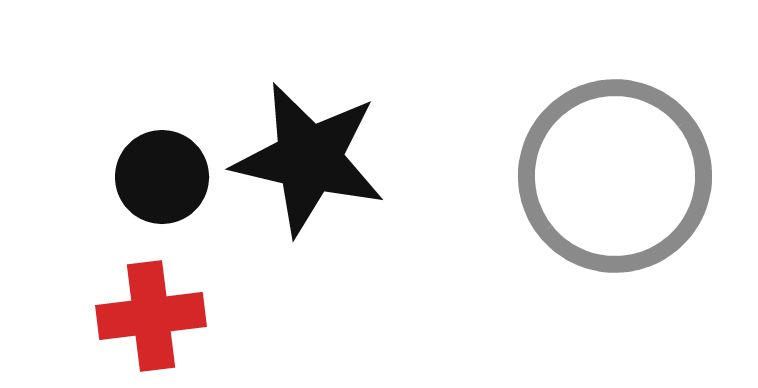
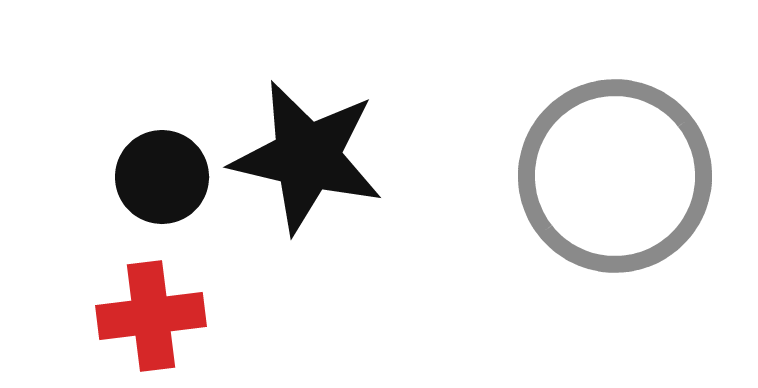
black star: moved 2 px left, 2 px up
